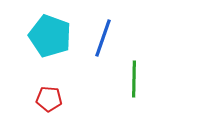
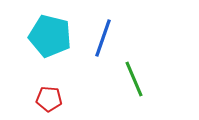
cyan pentagon: rotated 6 degrees counterclockwise
green line: rotated 24 degrees counterclockwise
